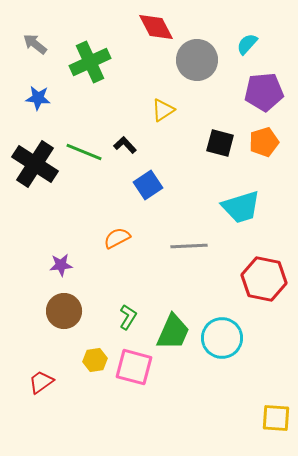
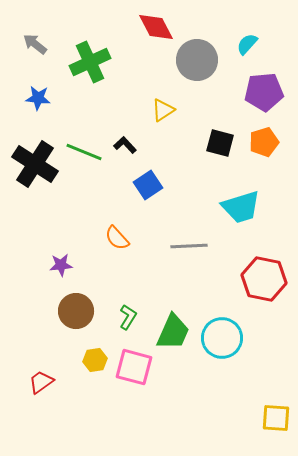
orange semicircle: rotated 104 degrees counterclockwise
brown circle: moved 12 px right
